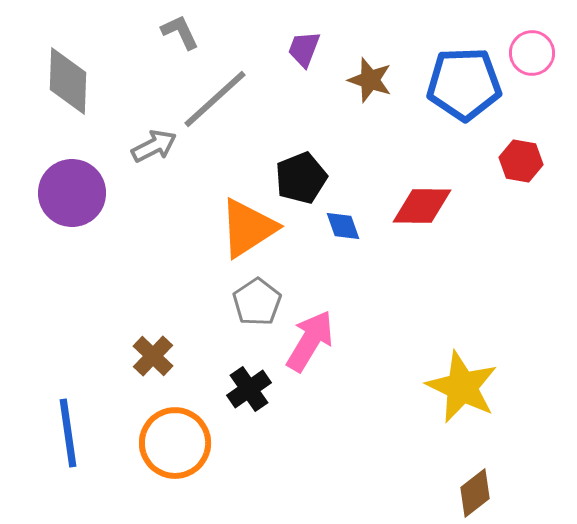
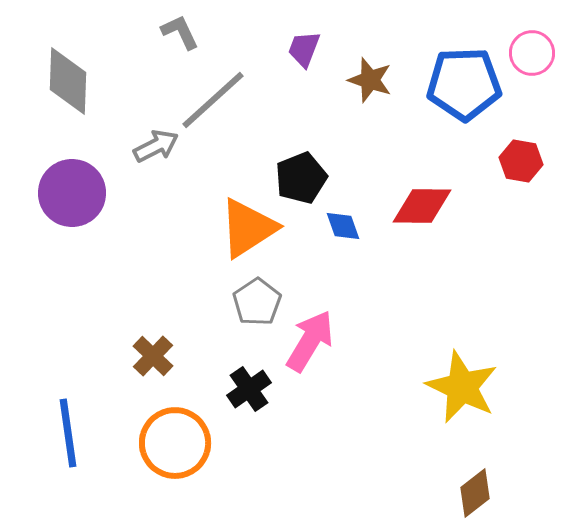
gray line: moved 2 px left, 1 px down
gray arrow: moved 2 px right
